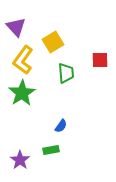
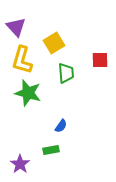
yellow square: moved 1 px right, 1 px down
yellow L-shape: moved 1 px left; rotated 20 degrees counterclockwise
green star: moved 6 px right; rotated 24 degrees counterclockwise
purple star: moved 4 px down
